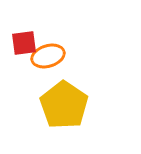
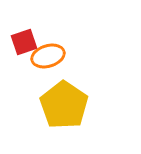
red square: moved 1 px up; rotated 12 degrees counterclockwise
